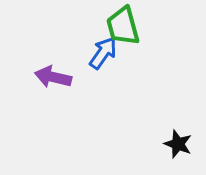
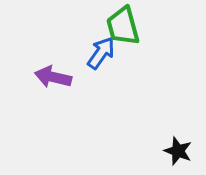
blue arrow: moved 2 px left
black star: moved 7 px down
